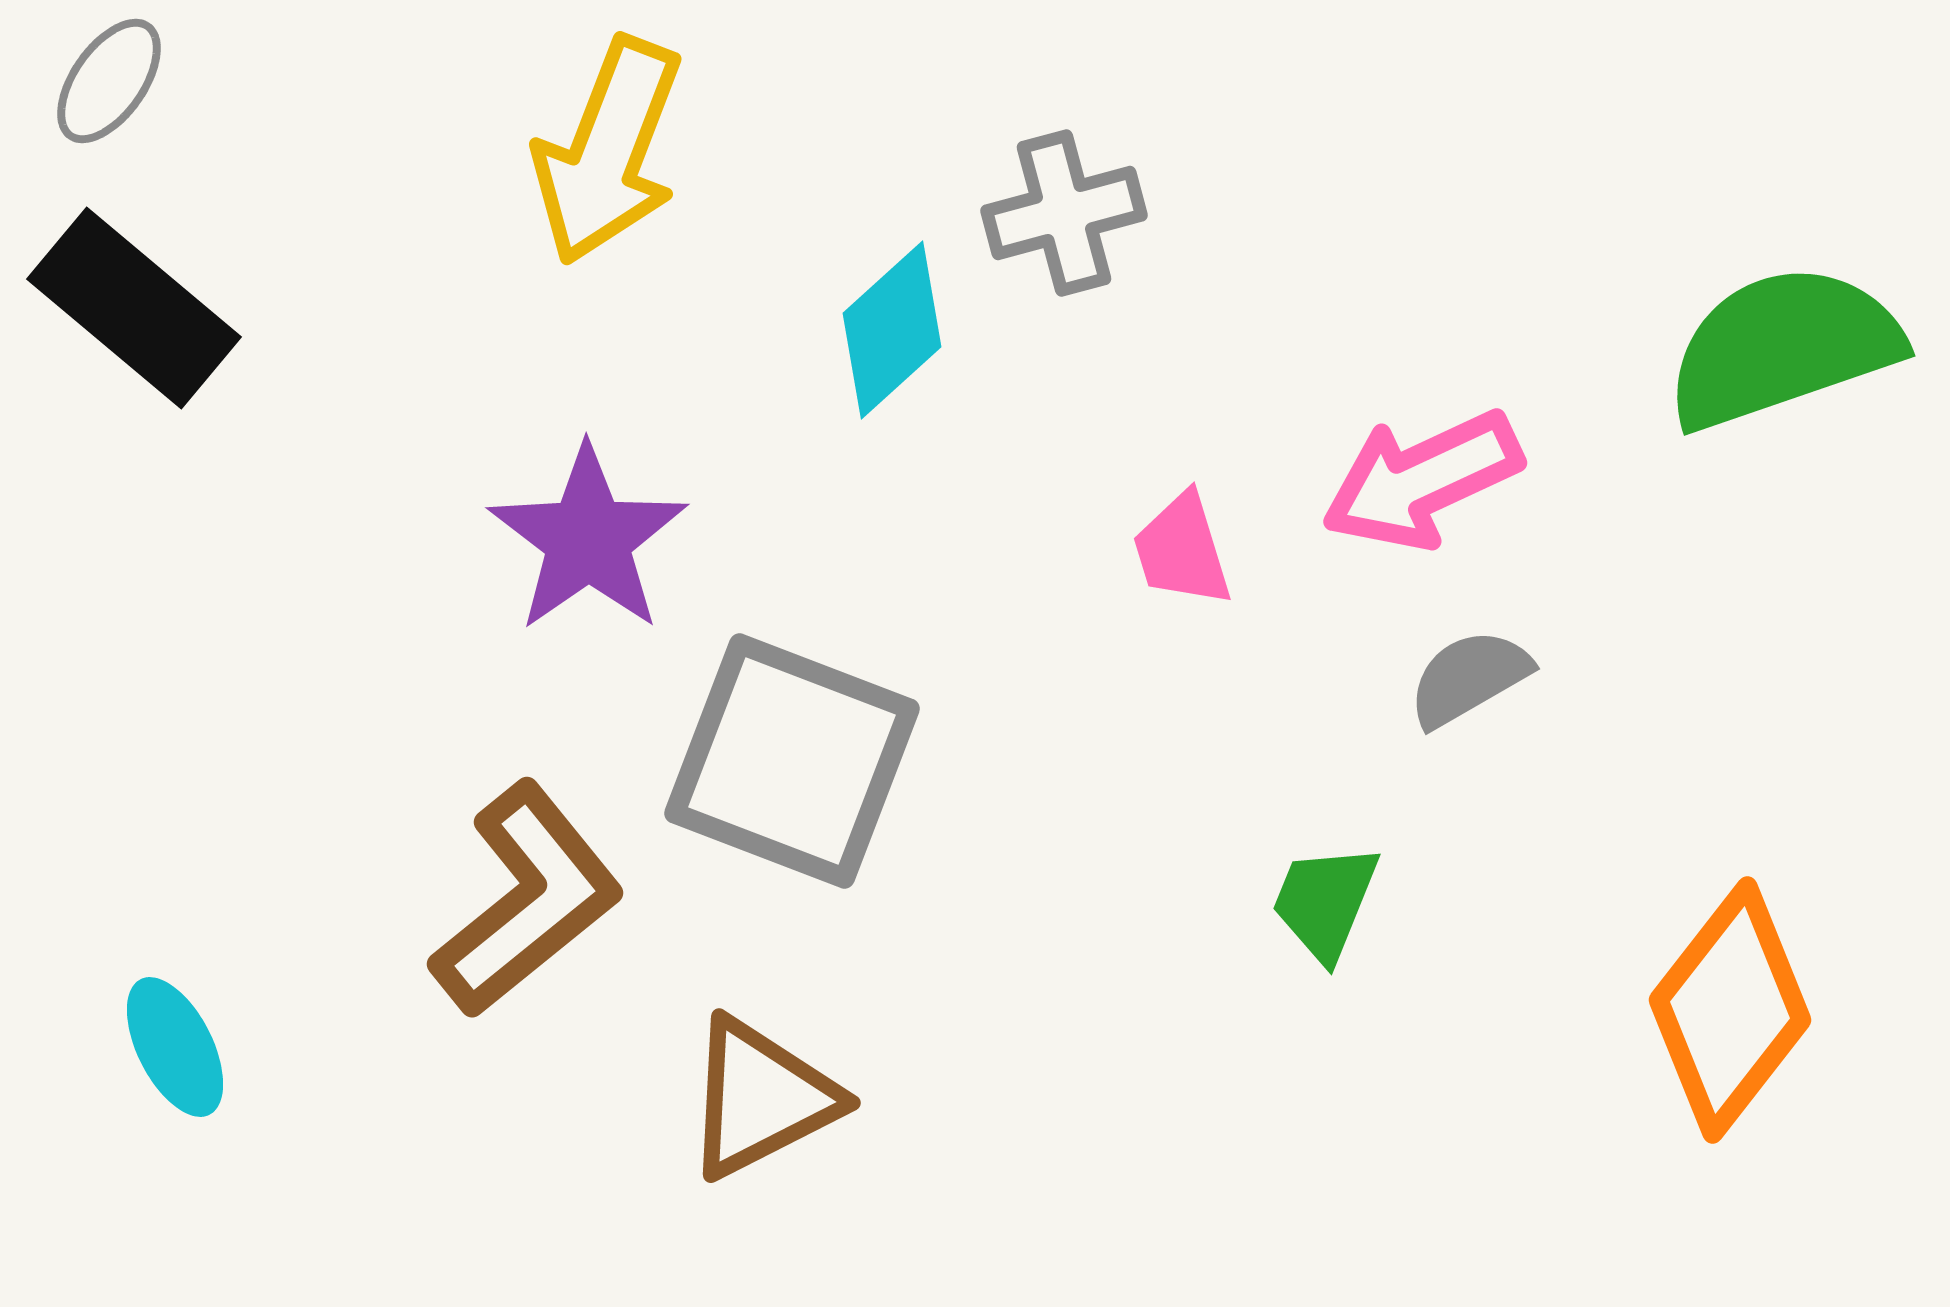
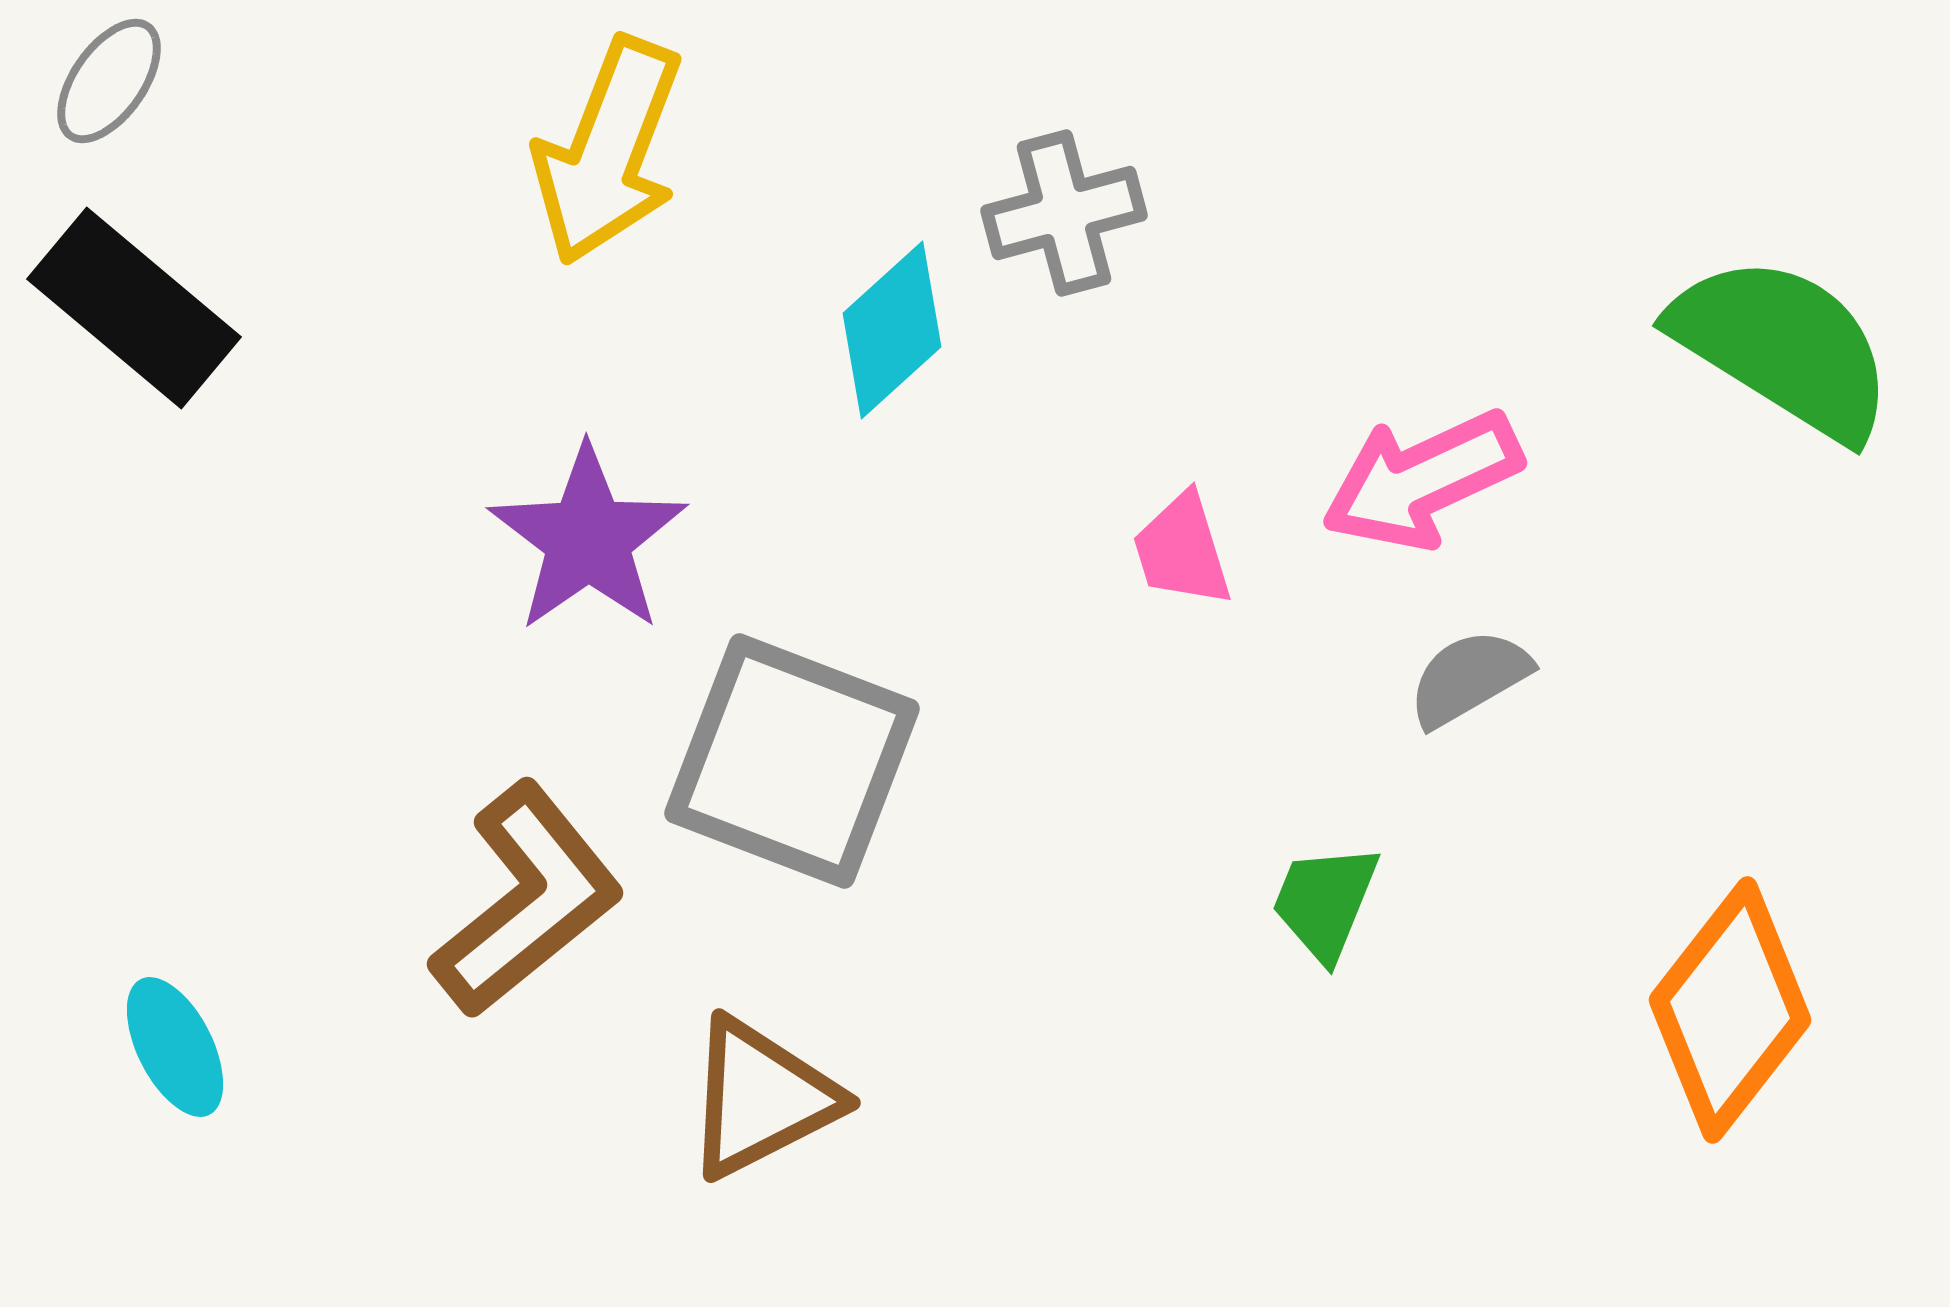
green semicircle: rotated 51 degrees clockwise
